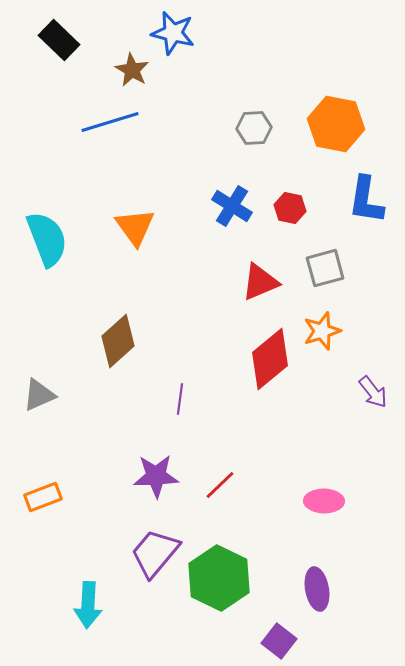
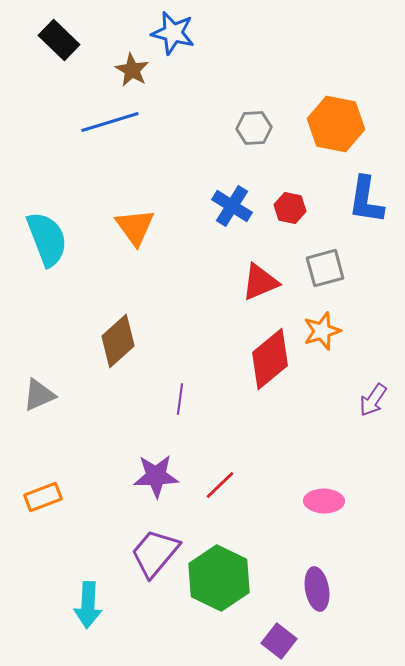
purple arrow: moved 8 px down; rotated 72 degrees clockwise
